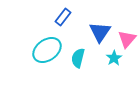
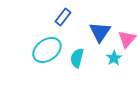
cyan semicircle: moved 1 px left
